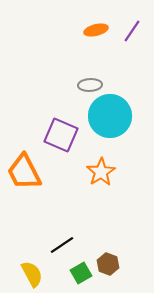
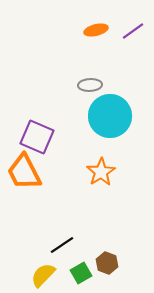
purple line: moved 1 px right; rotated 20 degrees clockwise
purple square: moved 24 px left, 2 px down
brown hexagon: moved 1 px left, 1 px up
yellow semicircle: moved 11 px right, 1 px down; rotated 108 degrees counterclockwise
